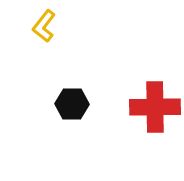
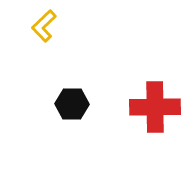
yellow L-shape: rotated 8 degrees clockwise
